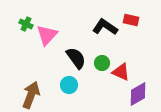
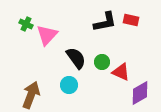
black L-shape: moved 5 px up; rotated 135 degrees clockwise
green circle: moved 1 px up
purple diamond: moved 2 px right, 1 px up
